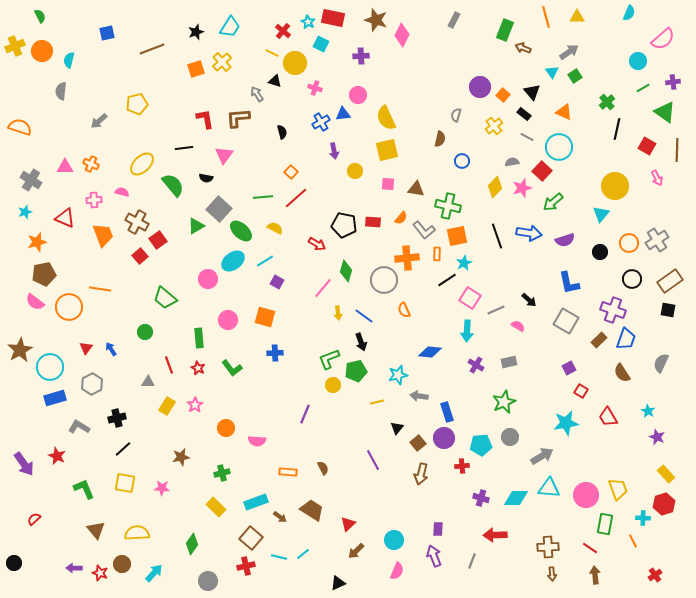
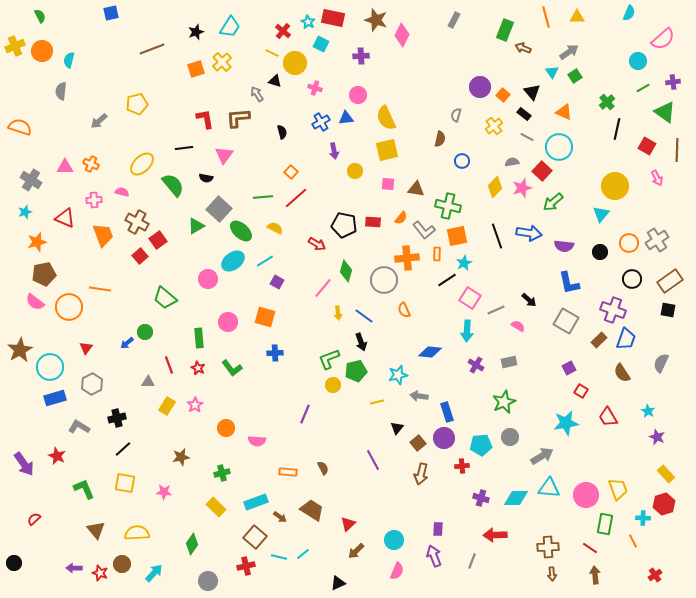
blue square at (107, 33): moved 4 px right, 20 px up
blue triangle at (343, 114): moved 3 px right, 4 px down
purple semicircle at (565, 240): moved 1 px left, 6 px down; rotated 24 degrees clockwise
pink circle at (228, 320): moved 2 px down
blue arrow at (111, 349): moved 16 px right, 6 px up; rotated 96 degrees counterclockwise
pink star at (162, 488): moved 2 px right, 4 px down
brown square at (251, 538): moved 4 px right, 1 px up
